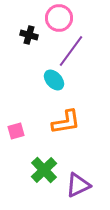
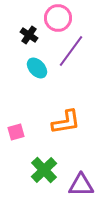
pink circle: moved 1 px left
black cross: rotated 18 degrees clockwise
cyan ellipse: moved 17 px left, 12 px up
pink square: moved 1 px down
purple triangle: moved 3 px right; rotated 24 degrees clockwise
